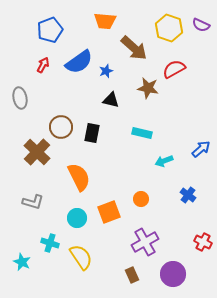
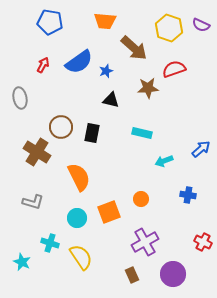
blue pentagon: moved 8 px up; rotated 30 degrees clockwise
red semicircle: rotated 10 degrees clockwise
brown star: rotated 15 degrees counterclockwise
brown cross: rotated 12 degrees counterclockwise
blue cross: rotated 28 degrees counterclockwise
